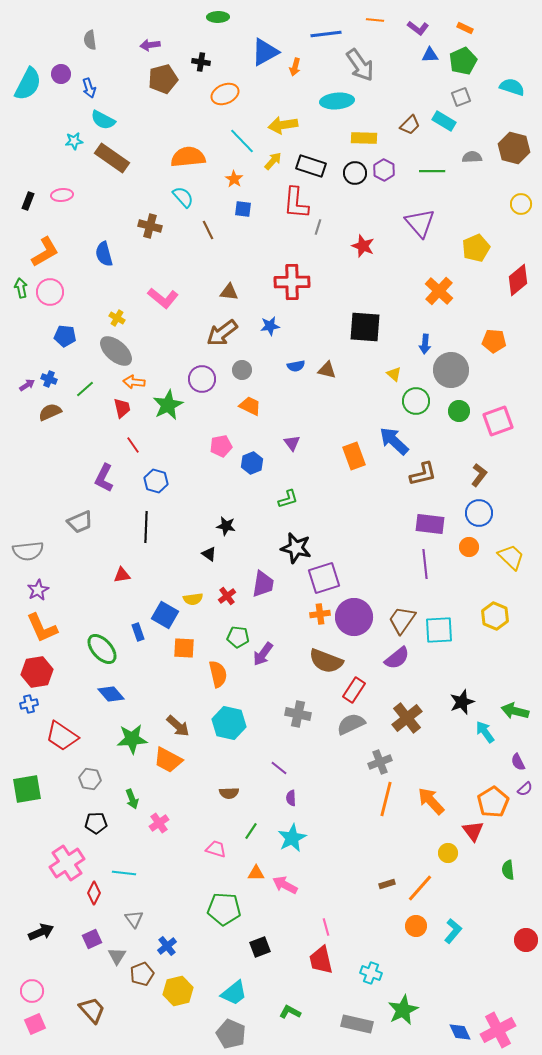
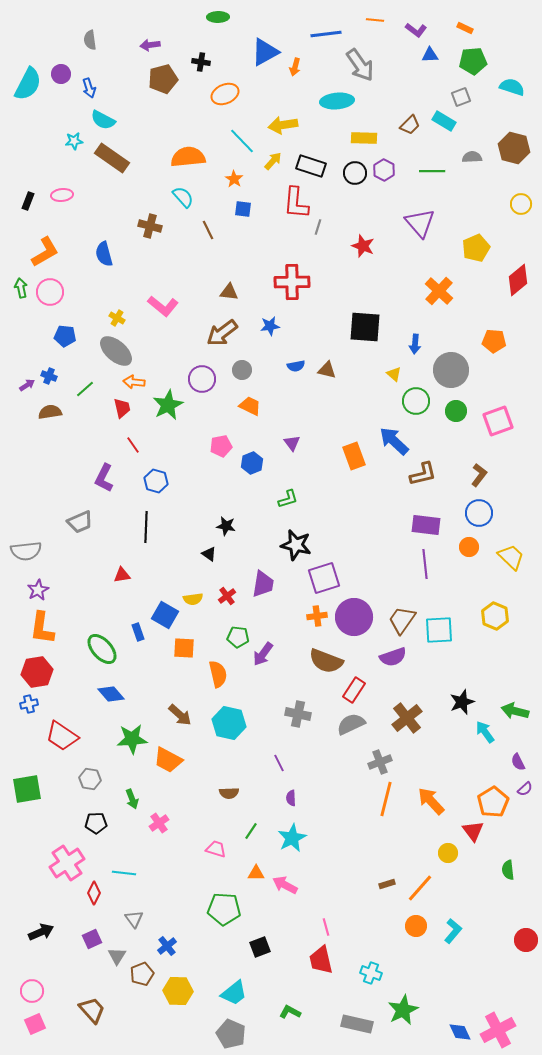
purple L-shape at (418, 28): moved 2 px left, 2 px down
green pentagon at (463, 61): moved 10 px right; rotated 20 degrees clockwise
pink L-shape at (163, 298): moved 8 px down
blue arrow at (425, 344): moved 10 px left
blue cross at (49, 379): moved 3 px up
green circle at (459, 411): moved 3 px left
brown semicircle at (50, 412): rotated 15 degrees clockwise
purple rectangle at (430, 524): moved 4 px left, 1 px down
black star at (296, 548): moved 3 px up
gray semicircle at (28, 551): moved 2 px left
orange cross at (320, 614): moved 3 px left, 2 px down
orange L-shape at (42, 628): rotated 32 degrees clockwise
purple semicircle at (397, 658): moved 4 px left, 1 px up; rotated 20 degrees clockwise
brown arrow at (178, 726): moved 2 px right, 11 px up
purple line at (279, 768): moved 5 px up; rotated 24 degrees clockwise
yellow hexagon at (178, 991): rotated 16 degrees clockwise
